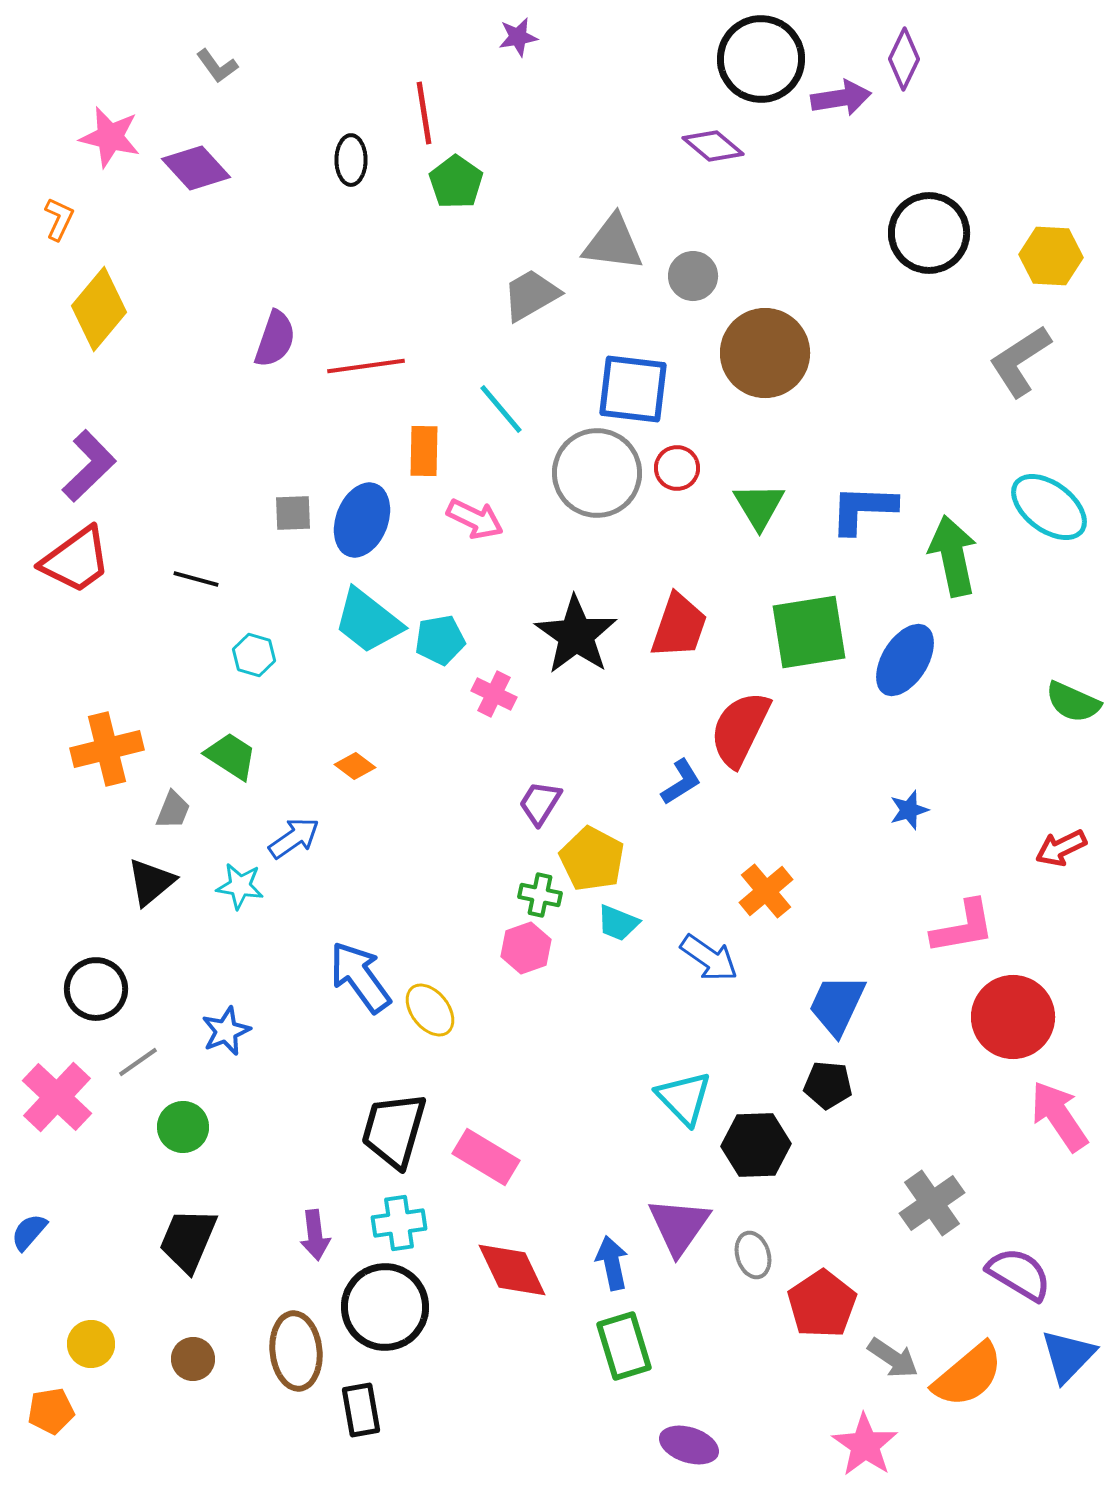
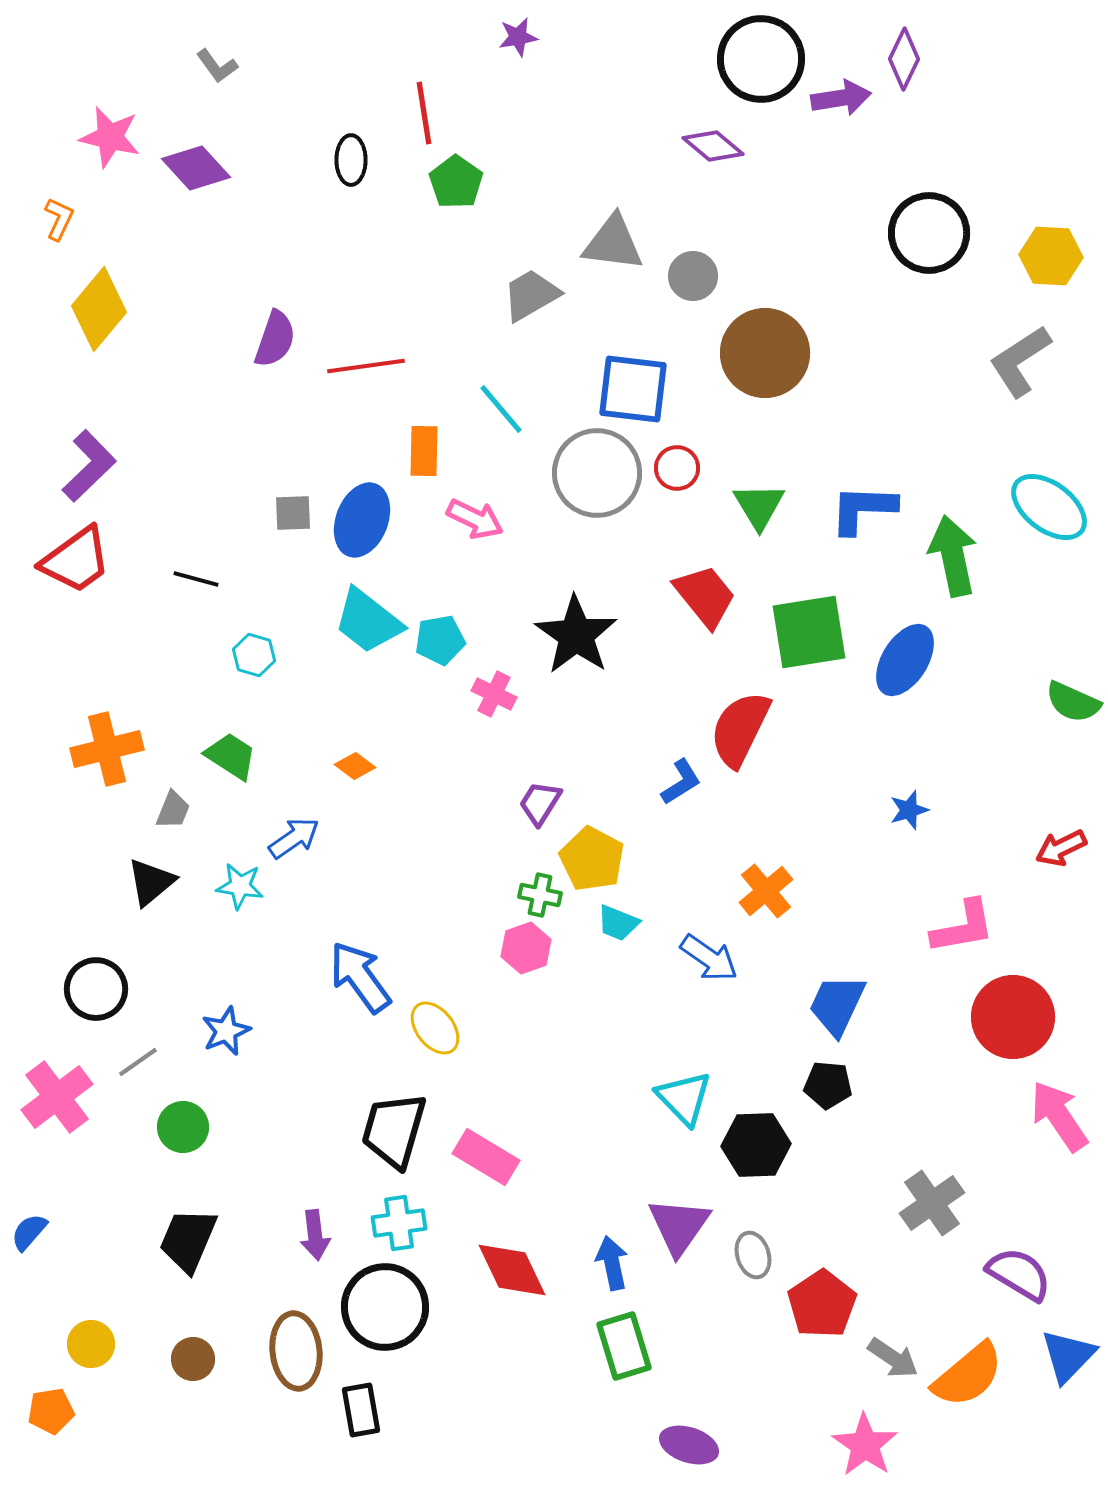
red trapezoid at (679, 626): moved 26 px right, 30 px up; rotated 58 degrees counterclockwise
yellow ellipse at (430, 1010): moved 5 px right, 18 px down
pink cross at (57, 1097): rotated 10 degrees clockwise
